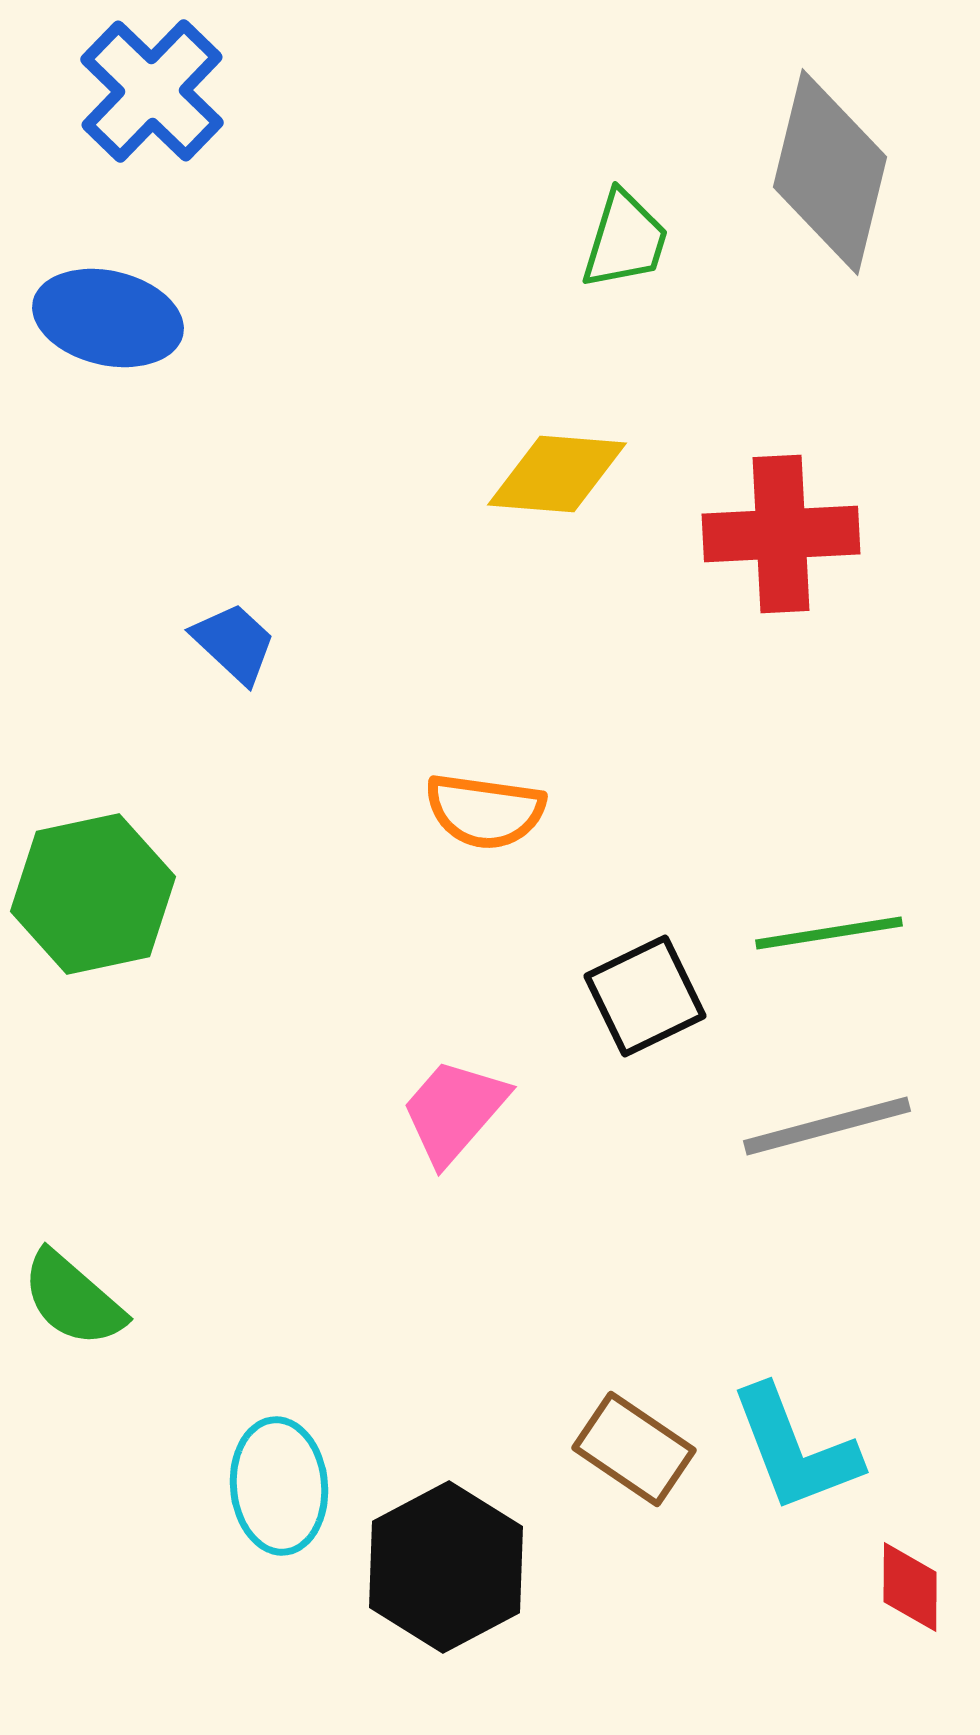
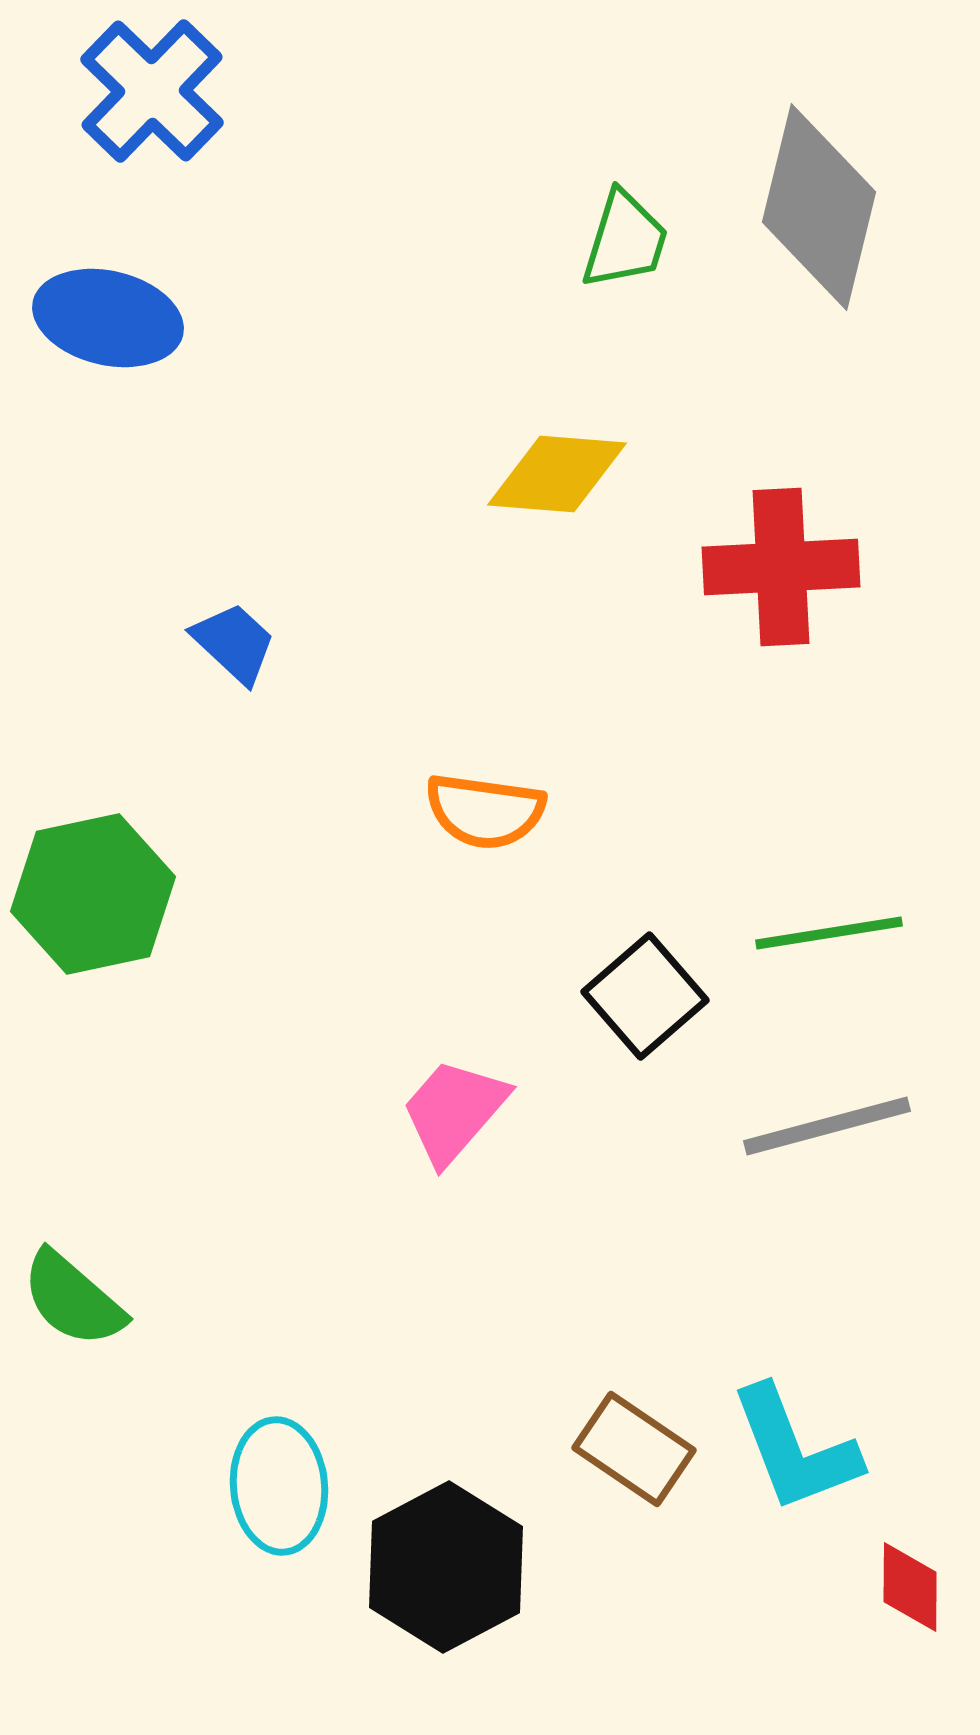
gray diamond: moved 11 px left, 35 px down
red cross: moved 33 px down
black square: rotated 15 degrees counterclockwise
